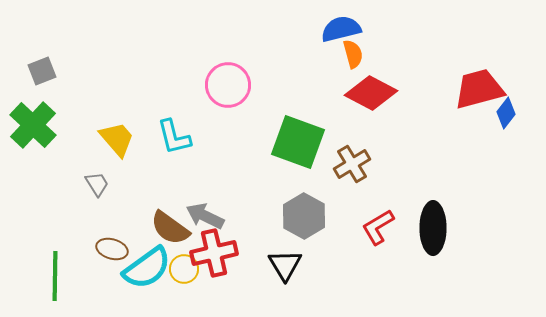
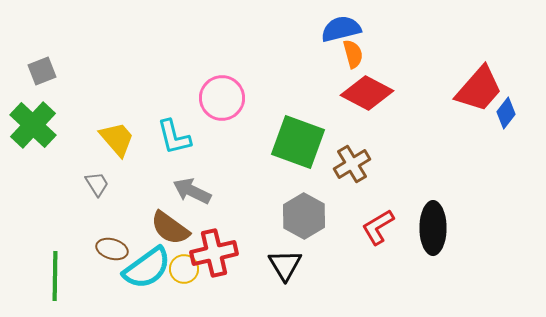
pink circle: moved 6 px left, 13 px down
red trapezoid: rotated 146 degrees clockwise
red diamond: moved 4 px left
gray arrow: moved 13 px left, 25 px up
